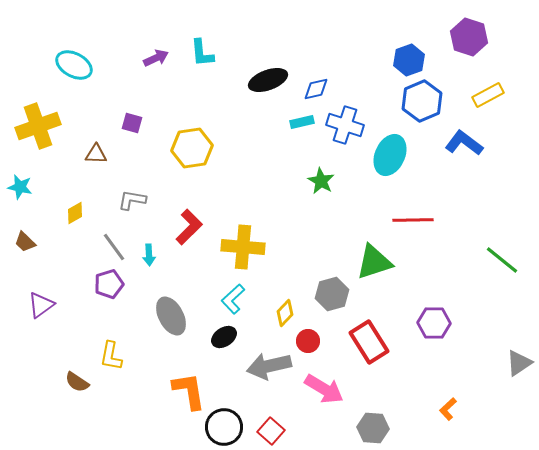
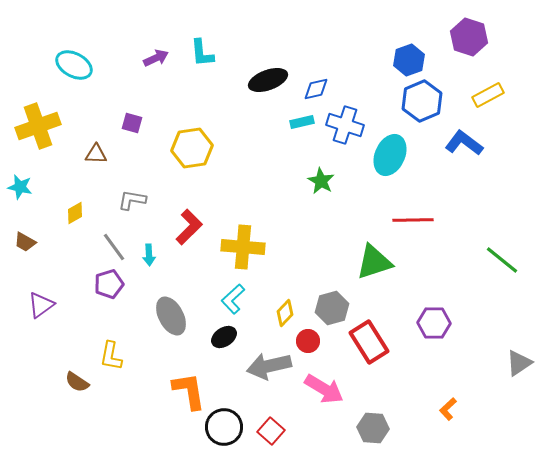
brown trapezoid at (25, 242): rotated 15 degrees counterclockwise
gray hexagon at (332, 294): moved 14 px down
